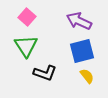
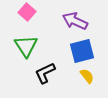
pink square: moved 5 px up
purple arrow: moved 4 px left
black L-shape: rotated 135 degrees clockwise
